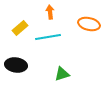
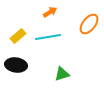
orange arrow: rotated 64 degrees clockwise
orange ellipse: rotated 65 degrees counterclockwise
yellow rectangle: moved 2 px left, 8 px down
